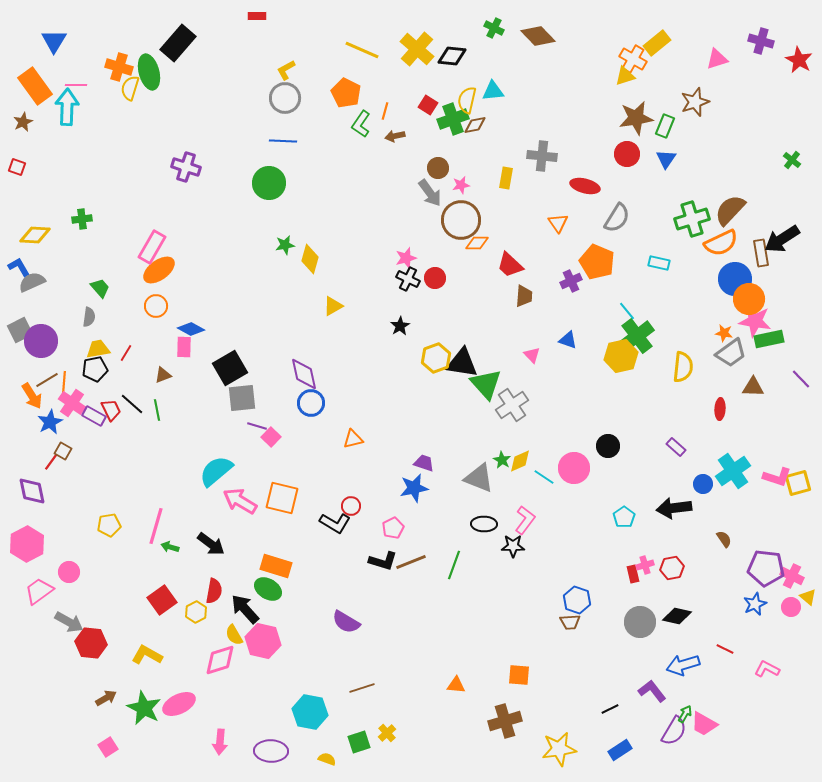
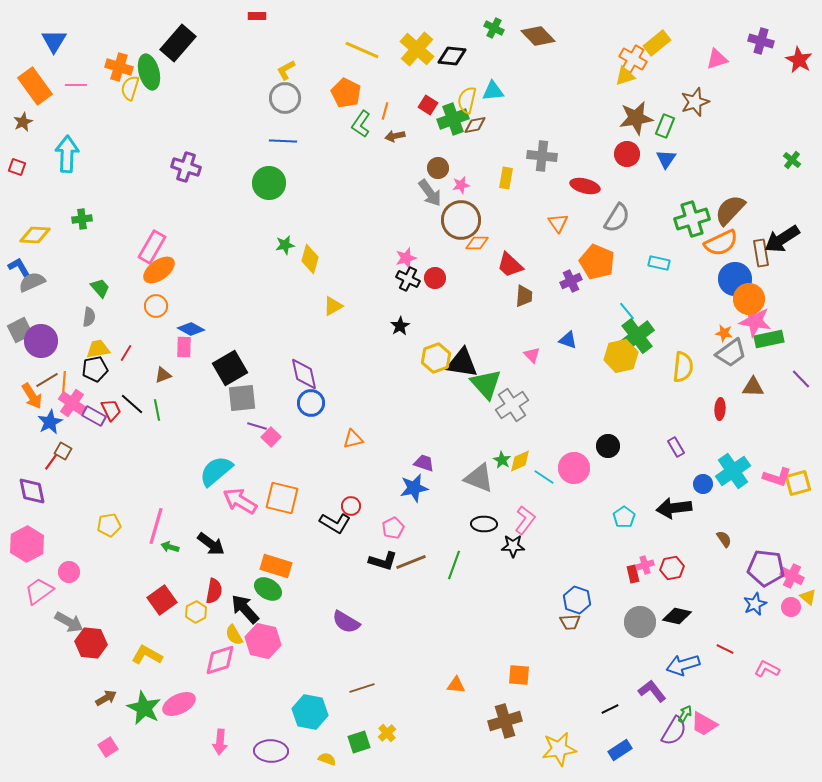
cyan arrow at (67, 107): moved 47 px down
purple rectangle at (676, 447): rotated 18 degrees clockwise
